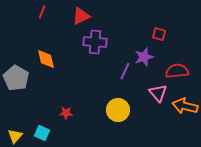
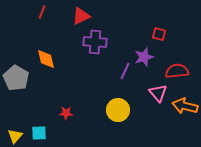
cyan square: moved 3 px left; rotated 28 degrees counterclockwise
